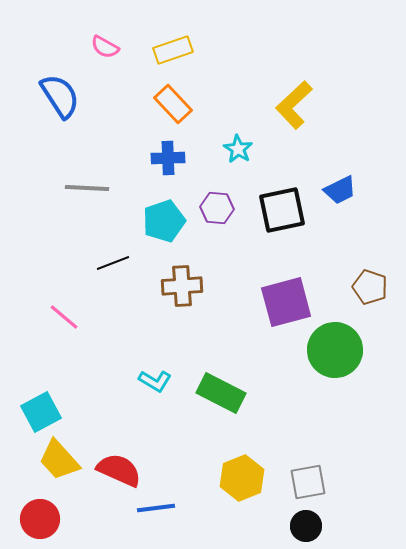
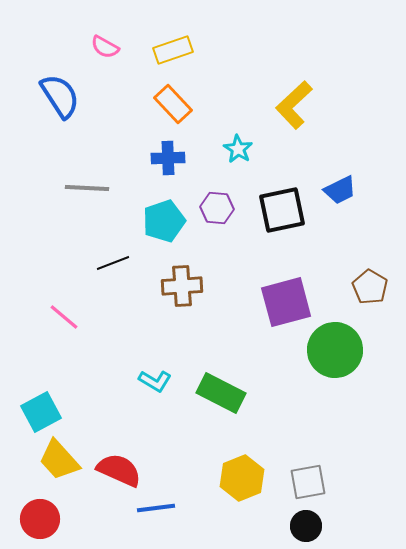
brown pentagon: rotated 12 degrees clockwise
